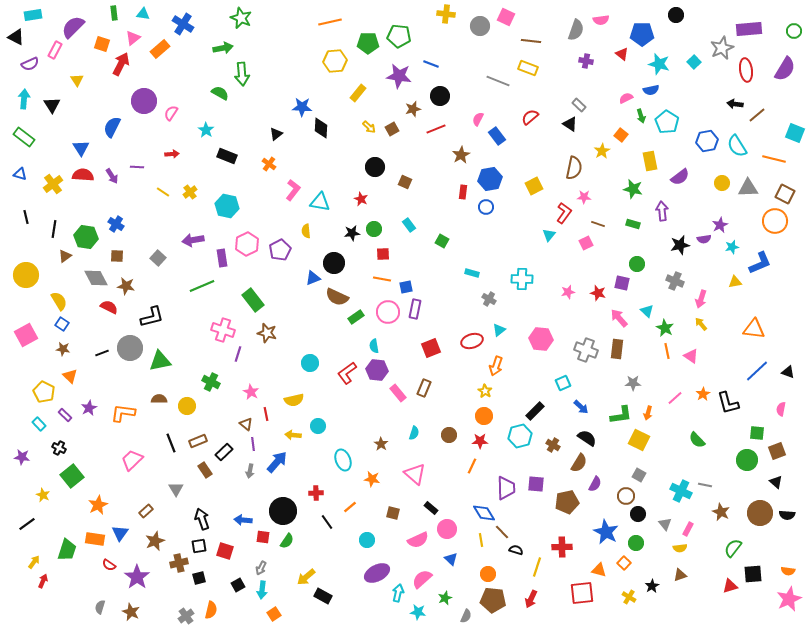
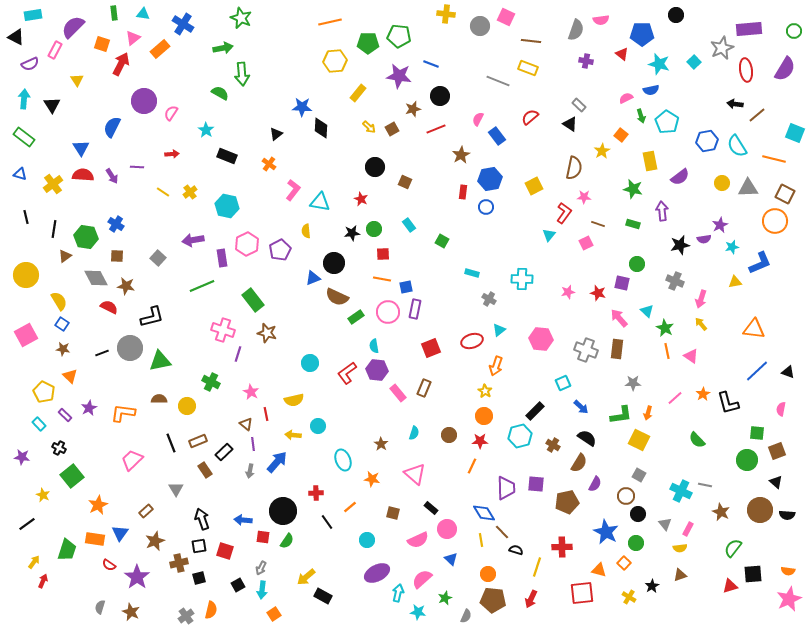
brown circle at (760, 513): moved 3 px up
